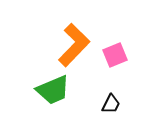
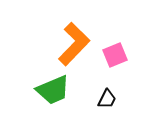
orange L-shape: moved 1 px up
black trapezoid: moved 4 px left, 5 px up
